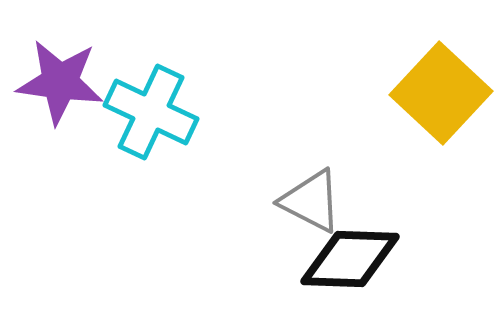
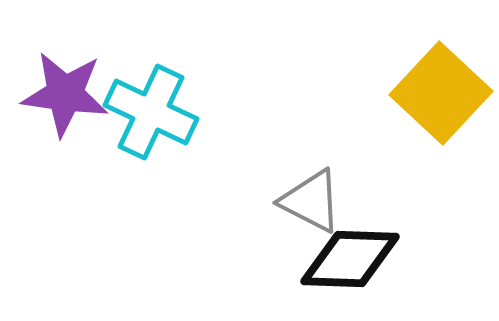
purple star: moved 5 px right, 12 px down
